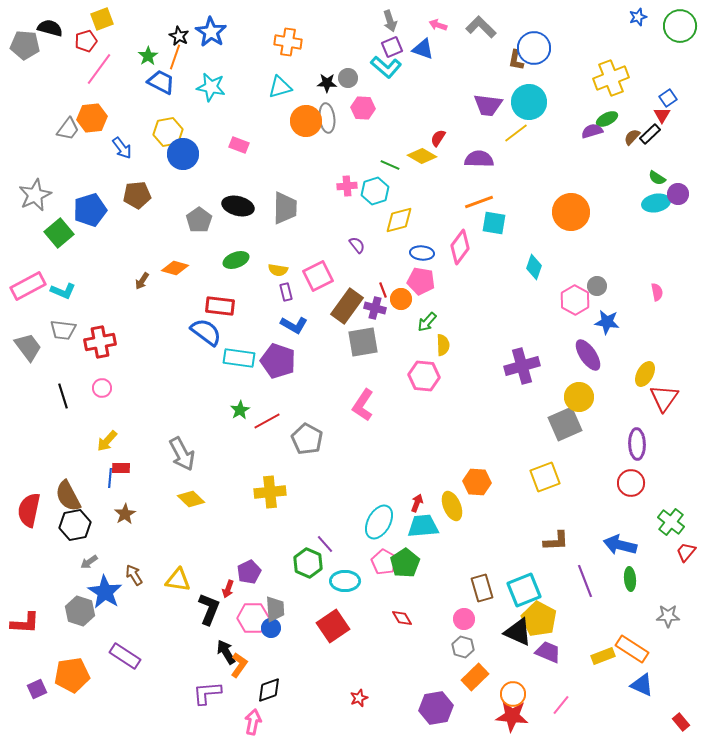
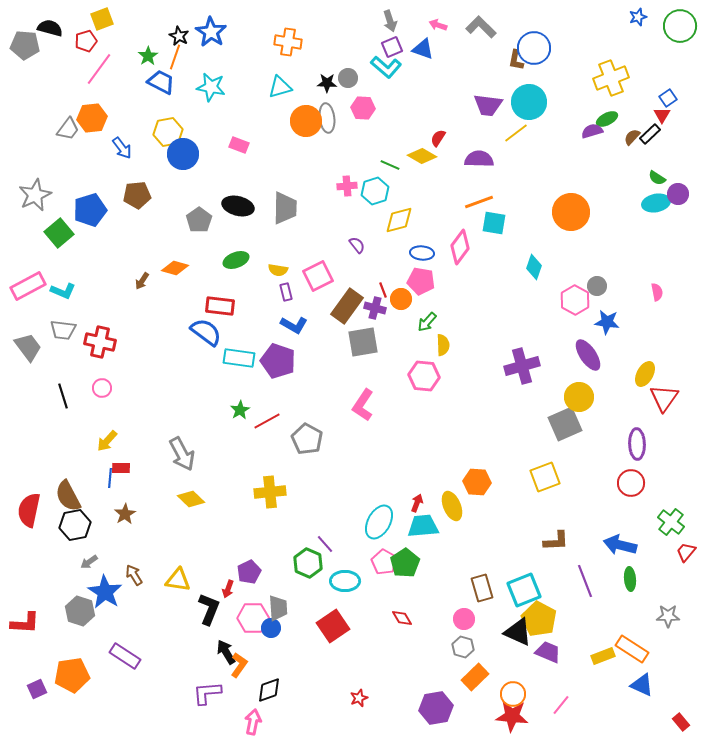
red cross at (100, 342): rotated 24 degrees clockwise
gray trapezoid at (275, 609): moved 3 px right, 1 px up
